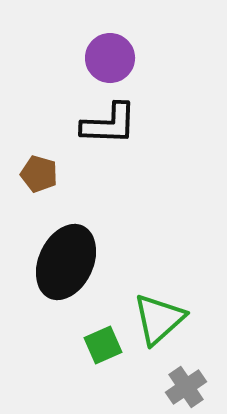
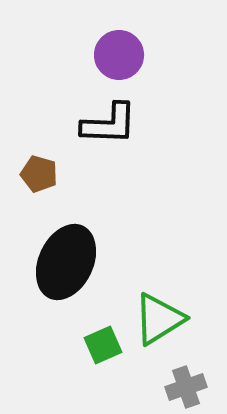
purple circle: moved 9 px right, 3 px up
green triangle: rotated 10 degrees clockwise
gray cross: rotated 15 degrees clockwise
